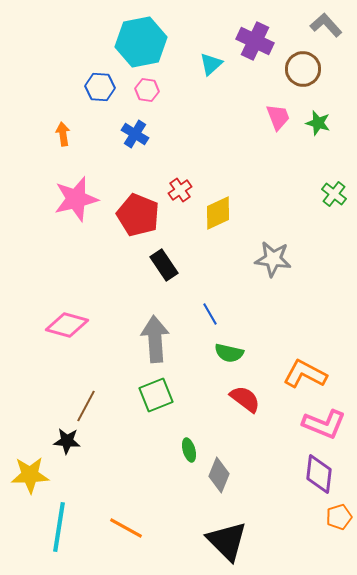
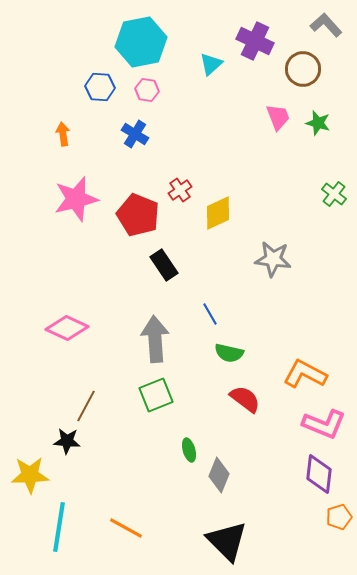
pink diamond: moved 3 px down; rotated 9 degrees clockwise
